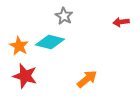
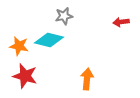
gray star: rotated 30 degrees clockwise
cyan diamond: moved 1 px left, 2 px up
orange star: rotated 18 degrees counterclockwise
orange arrow: rotated 45 degrees counterclockwise
